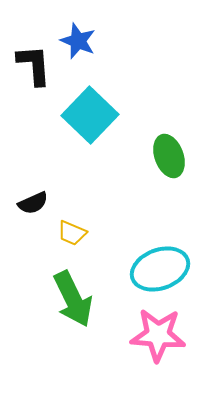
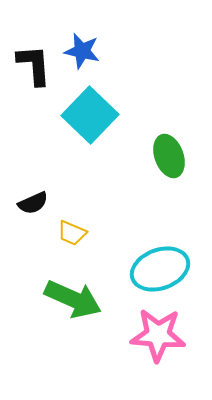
blue star: moved 4 px right, 10 px down; rotated 9 degrees counterclockwise
green arrow: rotated 40 degrees counterclockwise
